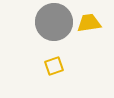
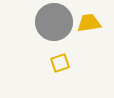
yellow square: moved 6 px right, 3 px up
